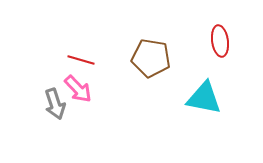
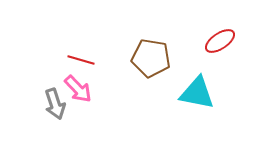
red ellipse: rotated 64 degrees clockwise
cyan triangle: moved 7 px left, 5 px up
